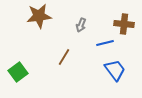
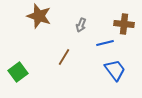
brown star: rotated 25 degrees clockwise
